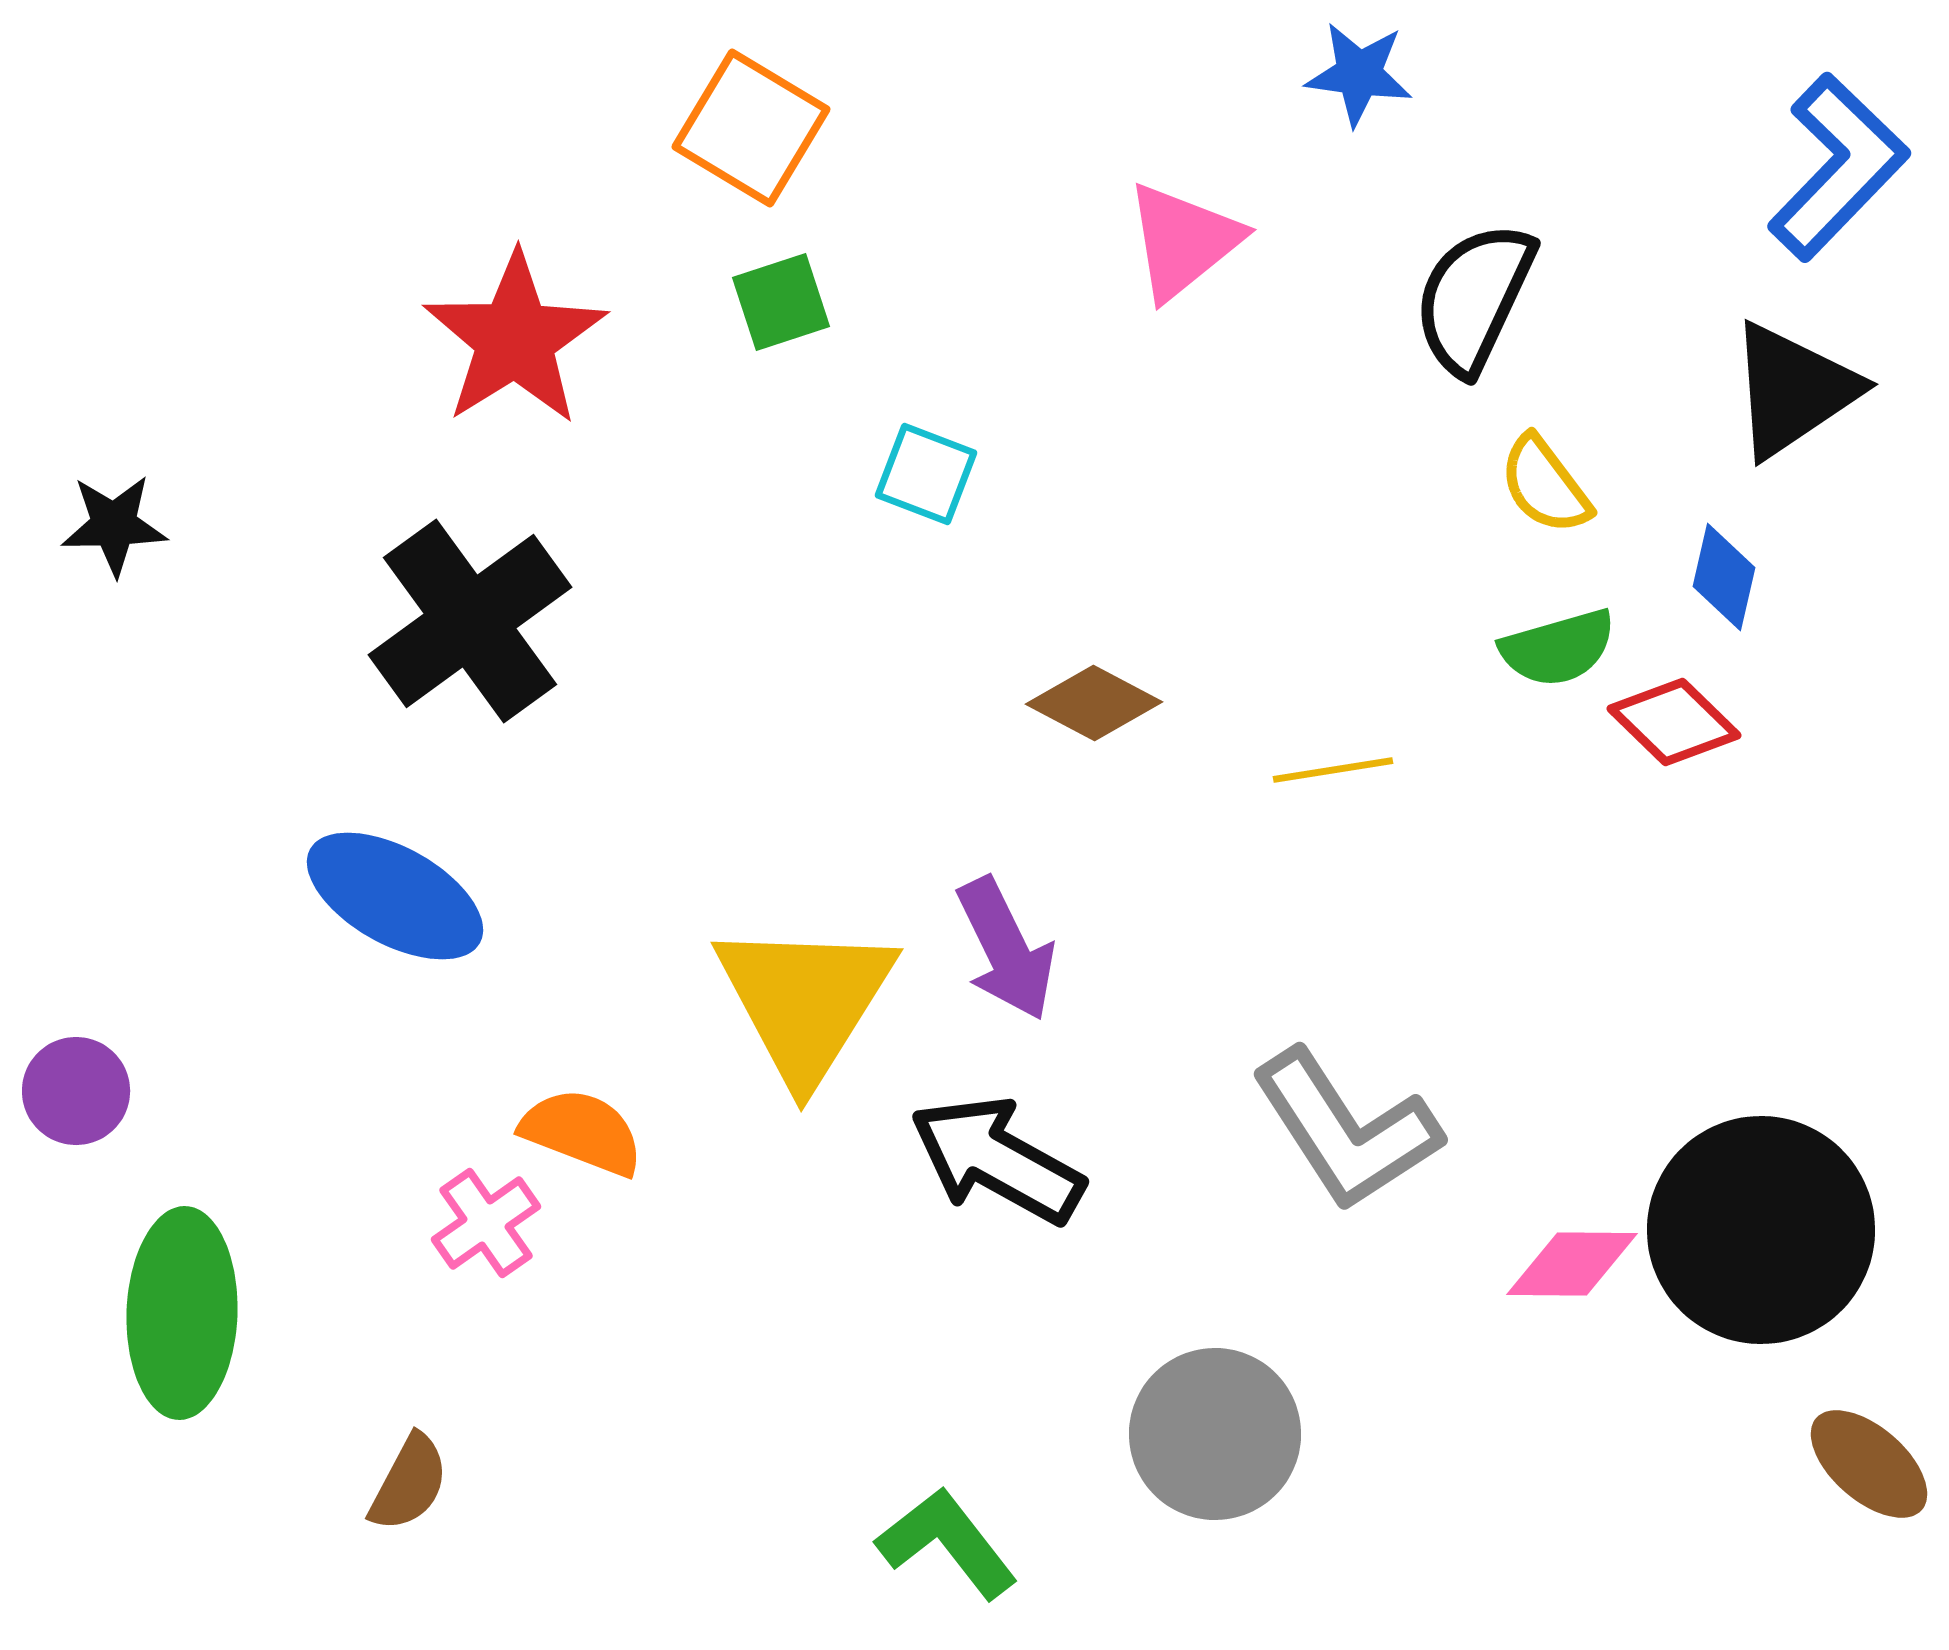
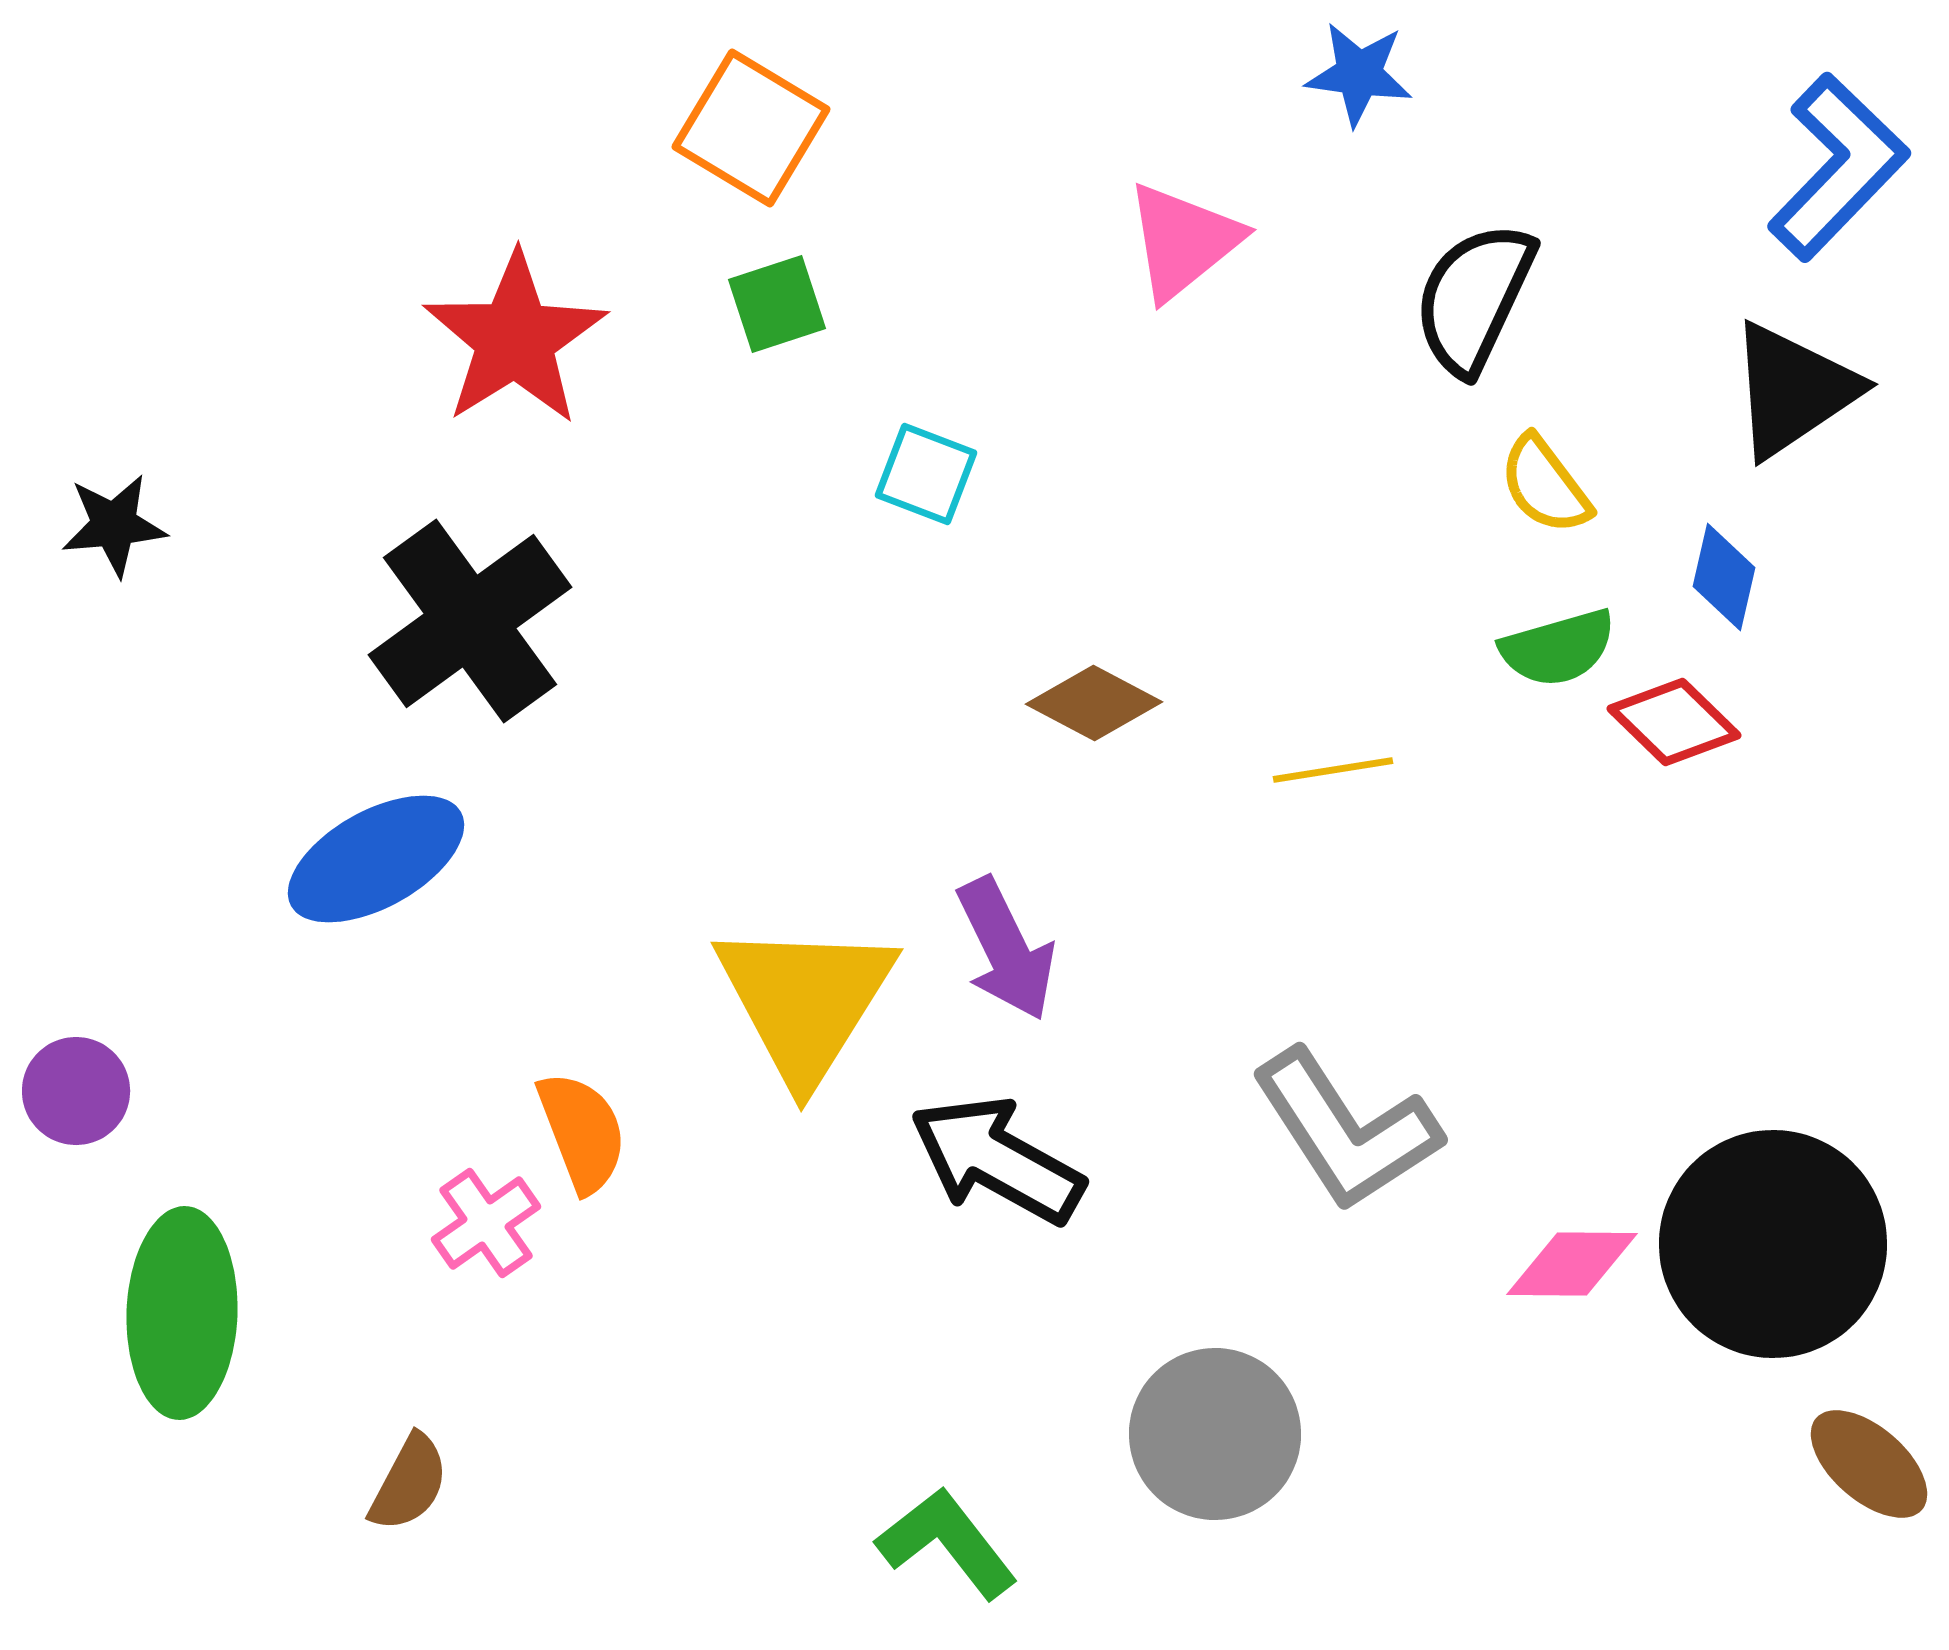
green square: moved 4 px left, 2 px down
black star: rotated 4 degrees counterclockwise
blue ellipse: moved 19 px left, 37 px up; rotated 58 degrees counterclockwise
orange semicircle: rotated 48 degrees clockwise
black circle: moved 12 px right, 14 px down
